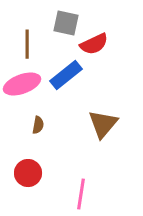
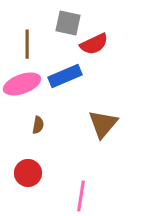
gray square: moved 2 px right
blue rectangle: moved 1 px left, 1 px down; rotated 16 degrees clockwise
pink line: moved 2 px down
